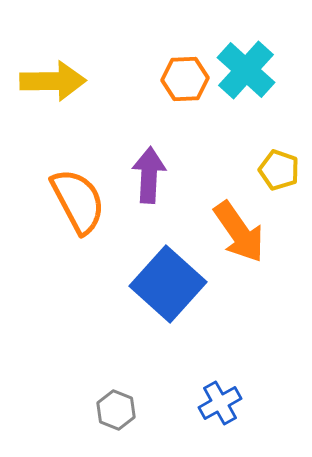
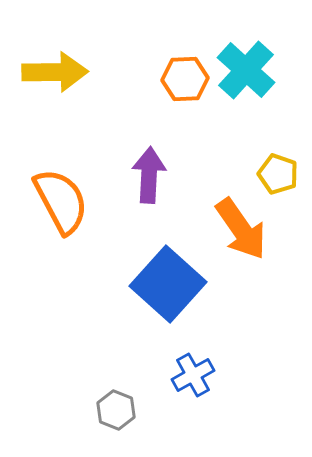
yellow arrow: moved 2 px right, 9 px up
yellow pentagon: moved 1 px left, 4 px down
orange semicircle: moved 17 px left
orange arrow: moved 2 px right, 3 px up
blue cross: moved 27 px left, 28 px up
